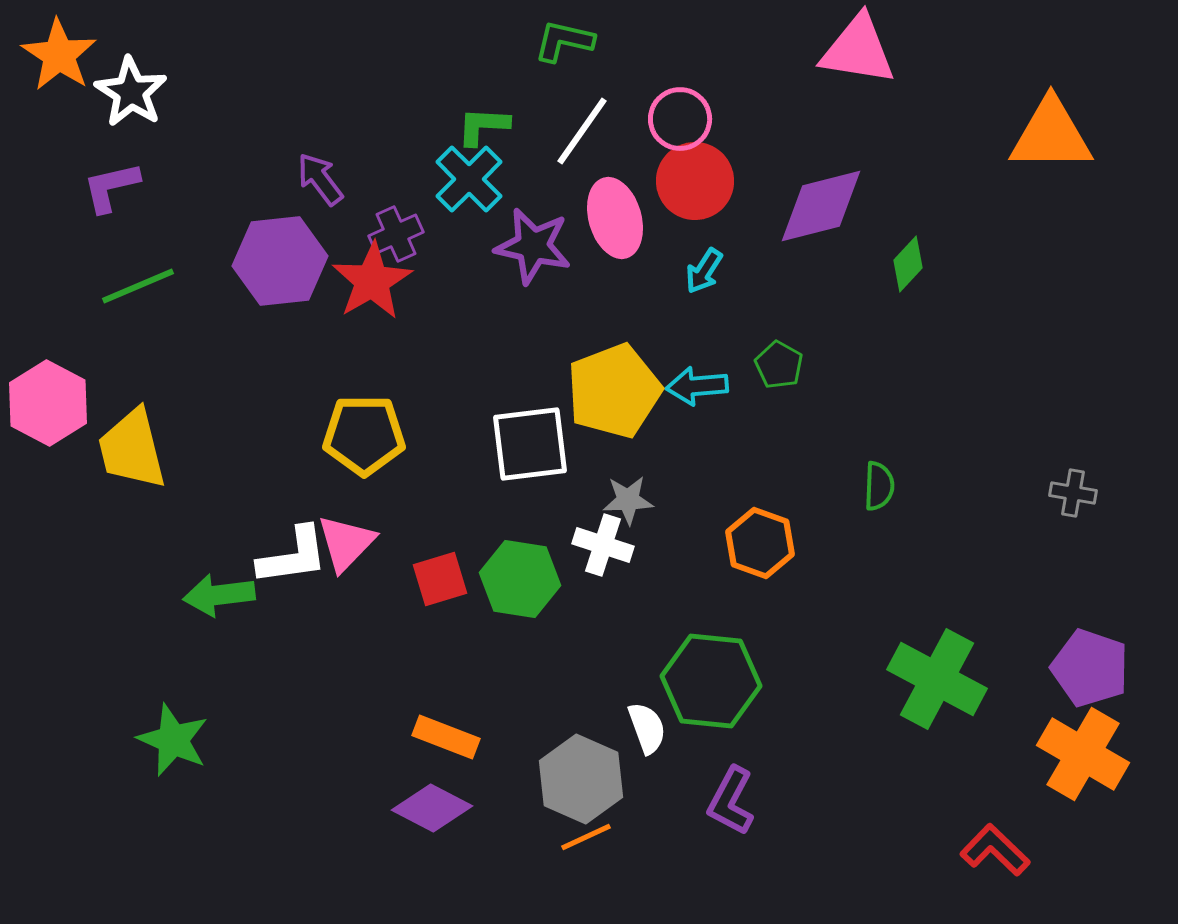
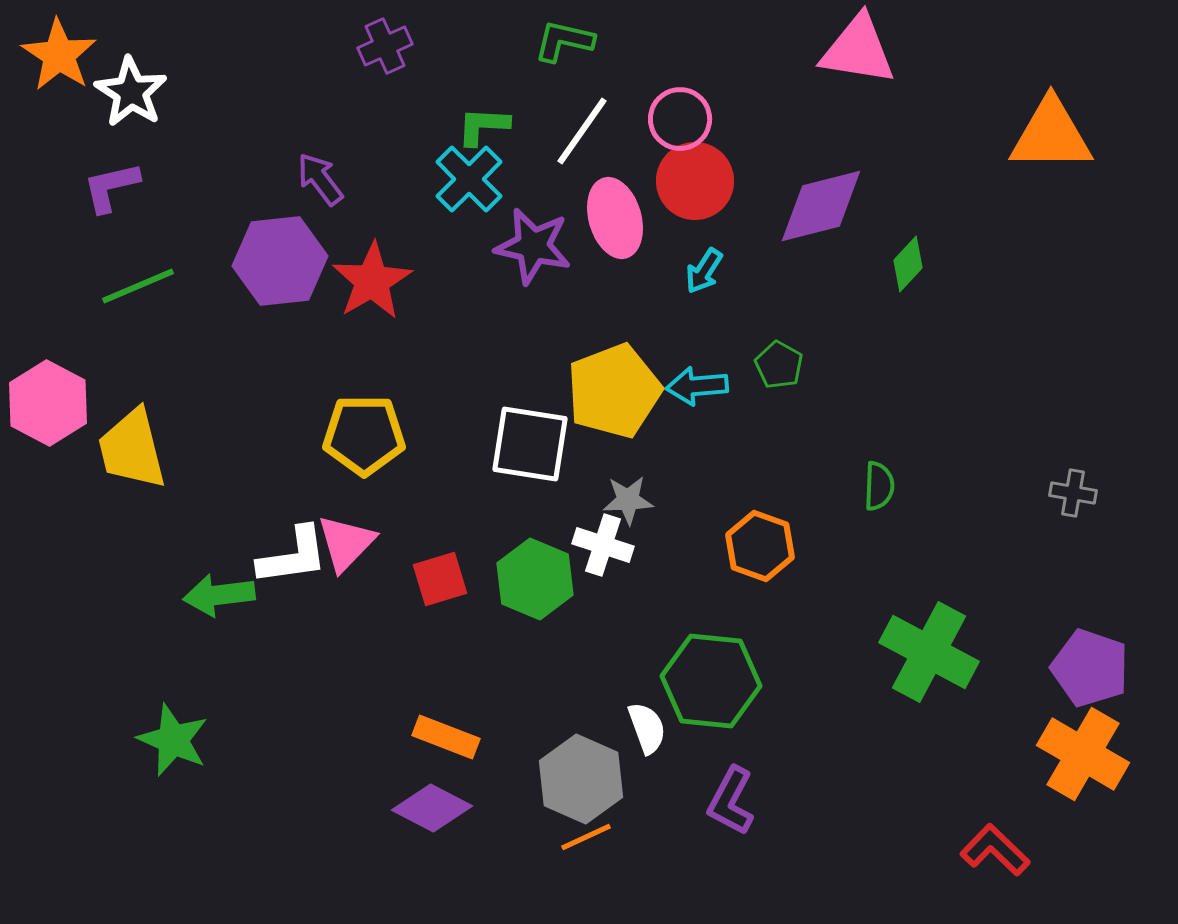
purple cross at (396, 234): moved 11 px left, 188 px up
white square at (530, 444): rotated 16 degrees clockwise
orange hexagon at (760, 543): moved 3 px down
green hexagon at (520, 579): moved 15 px right; rotated 14 degrees clockwise
green cross at (937, 679): moved 8 px left, 27 px up
